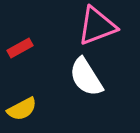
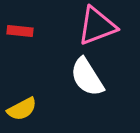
red rectangle: moved 17 px up; rotated 35 degrees clockwise
white semicircle: moved 1 px right
